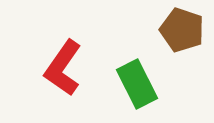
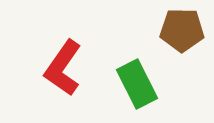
brown pentagon: rotated 18 degrees counterclockwise
